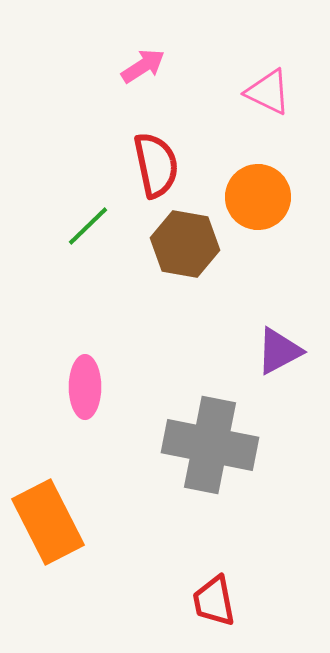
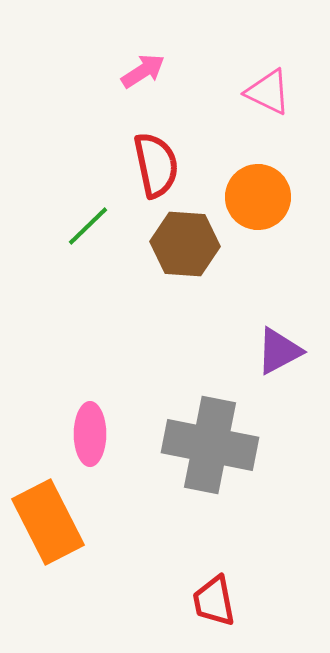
pink arrow: moved 5 px down
brown hexagon: rotated 6 degrees counterclockwise
pink ellipse: moved 5 px right, 47 px down
